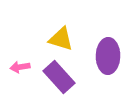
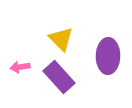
yellow triangle: rotated 28 degrees clockwise
